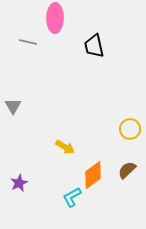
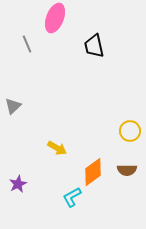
pink ellipse: rotated 20 degrees clockwise
gray line: moved 1 px left, 2 px down; rotated 54 degrees clockwise
gray triangle: rotated 18 degrees clockwise
yellow circle: moved 2 px down
yellow arrow: moved 8 px left, 1 px down
brown semicircle: rotated 138 degrees counterclockwise
orange diamond: moved 3 px up
purple star: moved 1 px left, 1 px down
